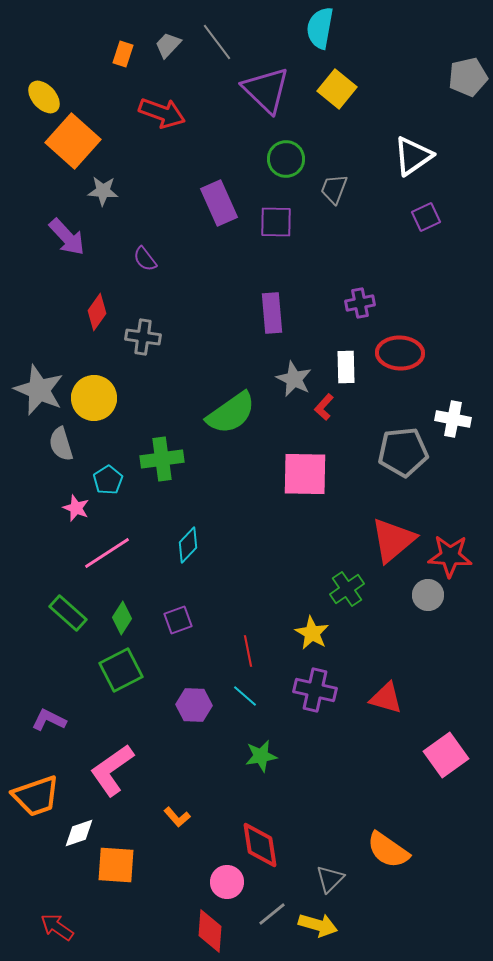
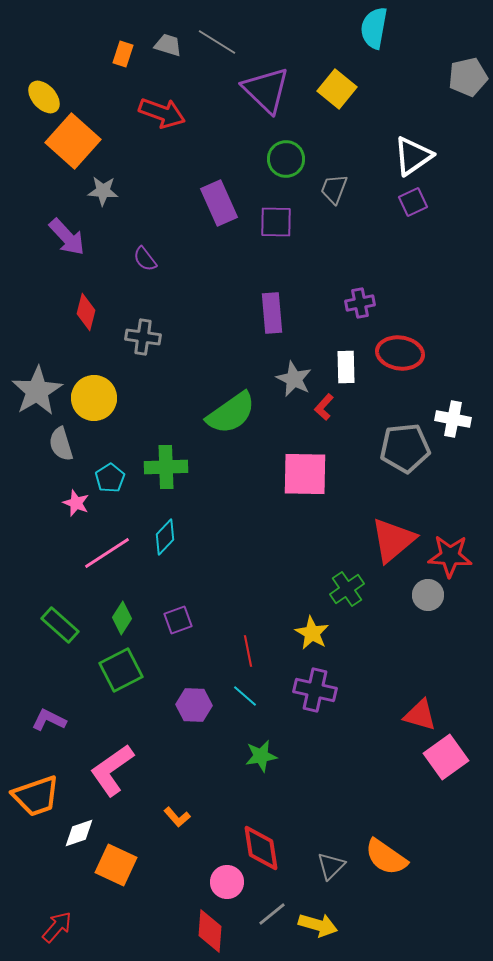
cyan semicircle at (320, 28): moved 54 px right
gray line at (217, 42): rotated 21 degrees counterclockwise
gray trapezoid at (168, 45): rotated 64 degrees clockwise
purple square at (426, 217): moved 13 px left, 15 px up
red diamond at (97, 312): moved 11 px left; rotated 21 degrees counterclockwise
red ellipse at (400, 353): rotated 6 degrees clockwise
gray star at (39, 390): moved 2 px left, 1 px down; rotated 18 degrees clockwise
gray pentagon at (403, 452): moved 2 px right, 4 px up
green cross at (162, 459): moved 4 px right, 8 px down; rotated 6 degrees clockwise
cyan pentagon at (108, 480): moved 2 px right, 2 px up
pink star at (76, 508): moved 5 px up
cyan diamond at (188, 545): moved 23 px left, 8 px up
green rectangle at (68, 613): moved 8 px left, 12 px down
red triangle at (386, 698): moved 34 px right, 17 px down
pink square at (446, 755): moved 2 px down
red diamond at (260, 845): moved 1 px right, 3 px down
orange semicircle at (388, 850): moved 2 px left, 7 px down
orange square at (116, 865): rotated 21 degrees clockwise
gray triangle at (330, 879): moved 1 px right, 13 px up
red arrow at (57, 927): rotated 96 degrees clockwise
